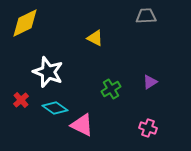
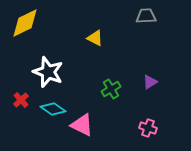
cyan diamond: moved 2 px left, 1 px down
